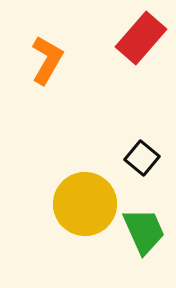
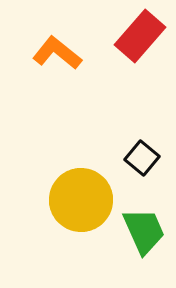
red rectangle: moved 1 px left, 2 px up
orange L-shape: moved 10 px right, 7 px up; rotated 81 degrees counterclockwise
yellow circle: moved 4 px left, 4 px up
